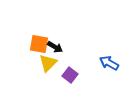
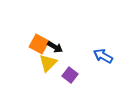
orange square: rotated 18 degrees clockwise
blue arrow: moved 6 px left, 7 px up
